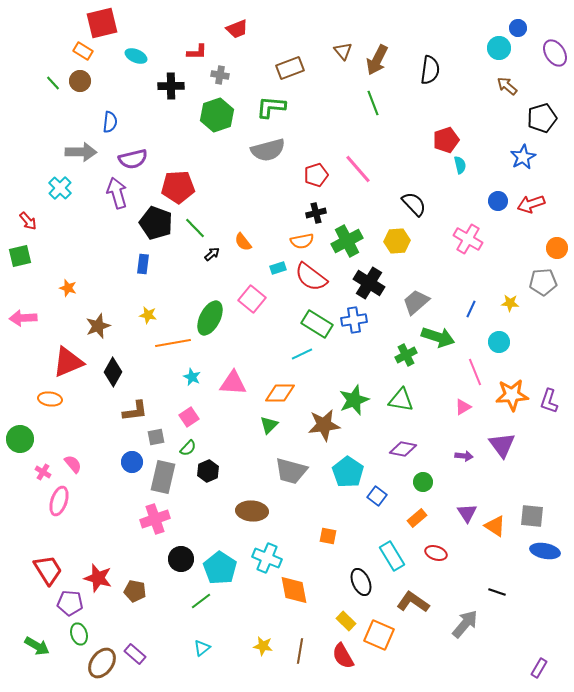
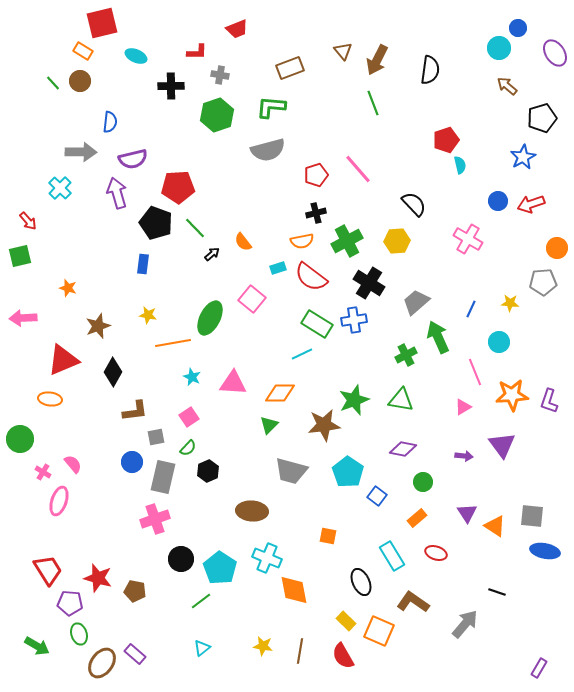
green arrow at (438, 337): rotated 132 degrees counterclockwise
red triangle at (68, 362): moved 5 px left, 2 px up
orange square at (379, 635): moved 4 px up
